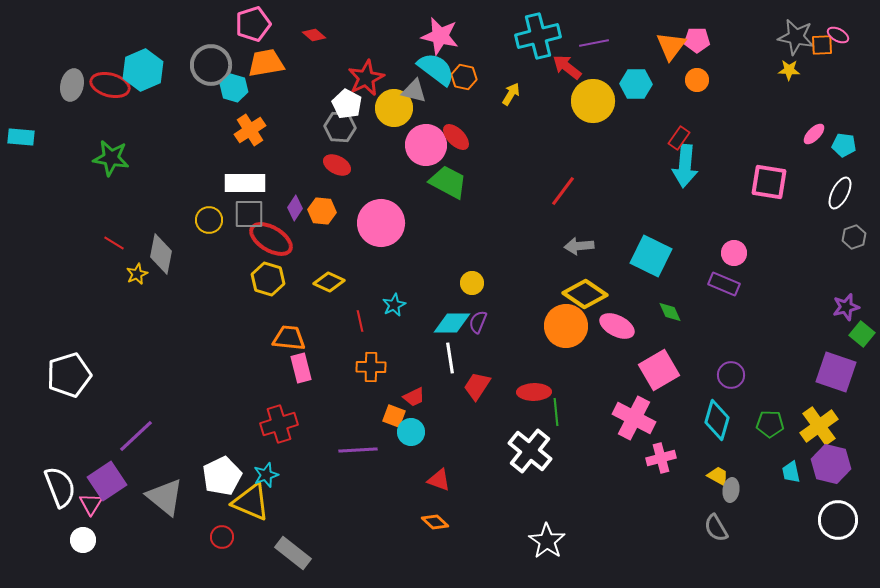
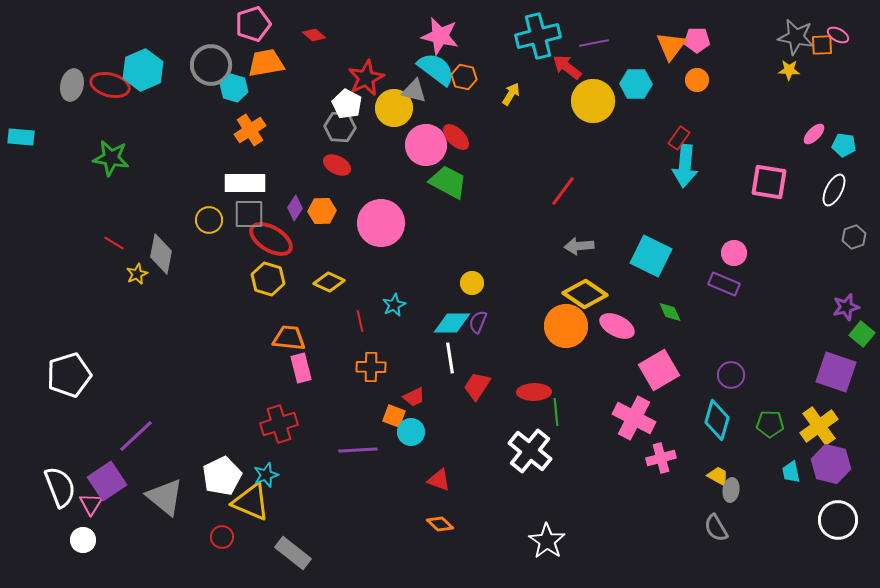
white ellipse at (840, 193): moved 6 px left, 3 px up
orange hexagon at (322, 211): rotated 8 degrees counterclockwise
orange diamond at (435, 522): moved 5 px right, 2 px down
